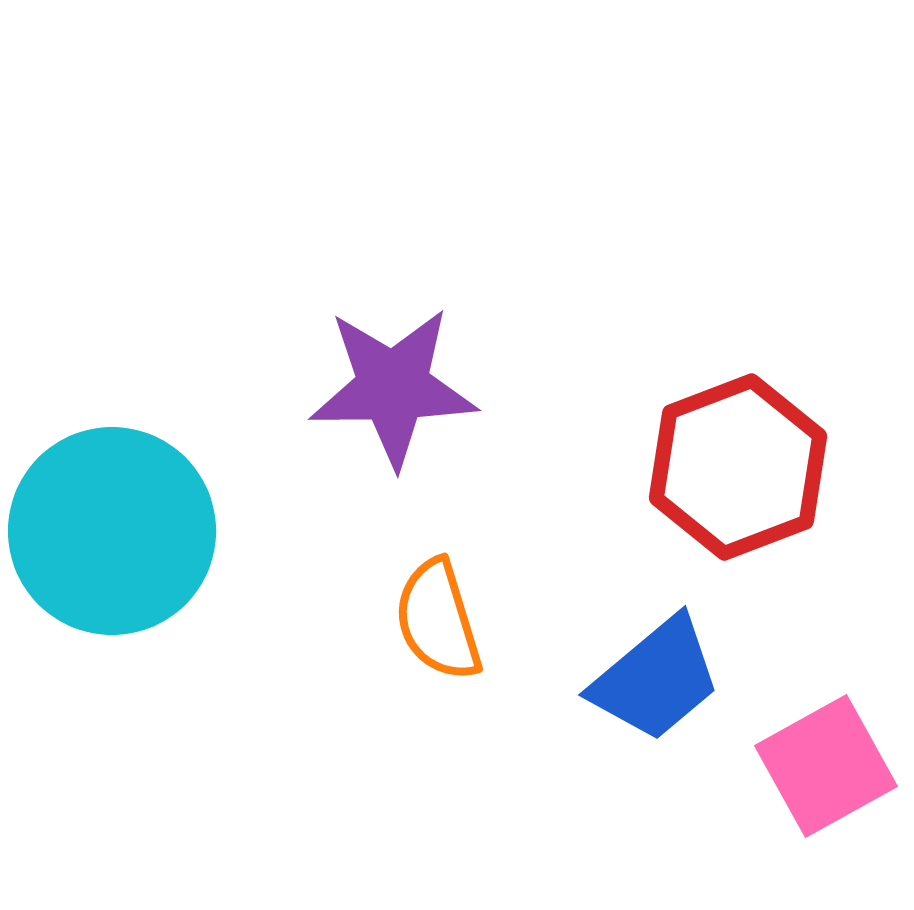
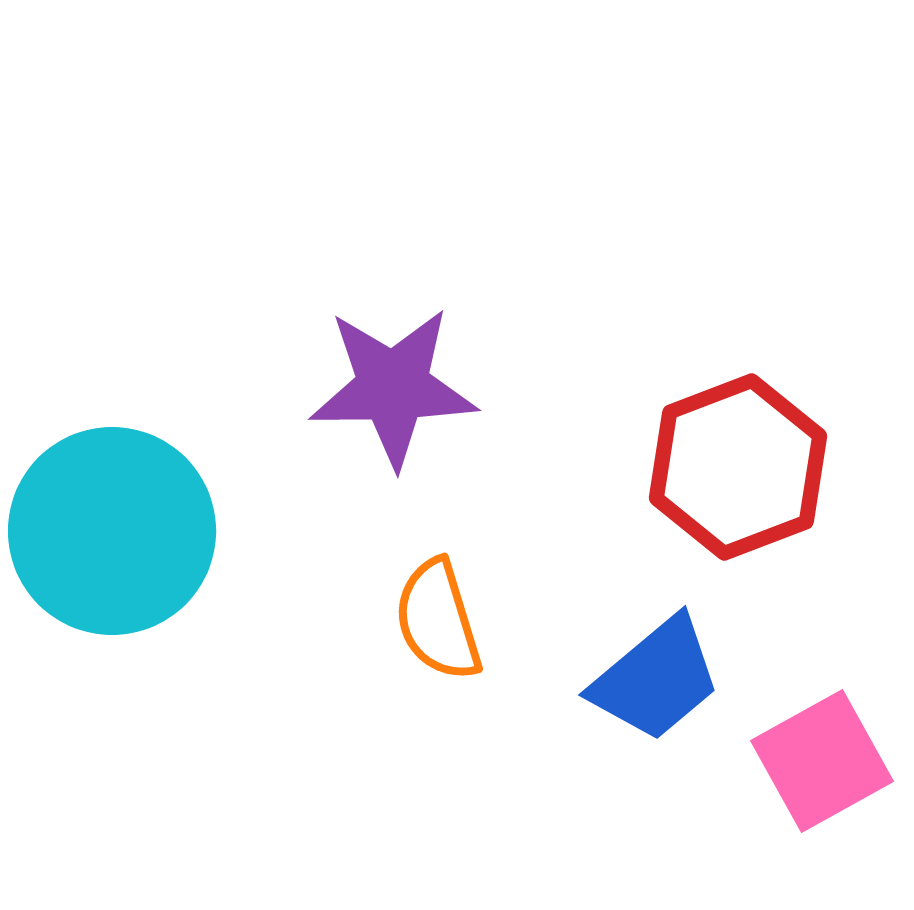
pink square: moved 4 px left, 5 px up
